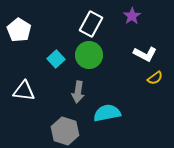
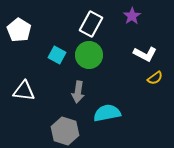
cyan square: moved 1 px right, 4 px up; rotated 18 degrees counterclockwise
